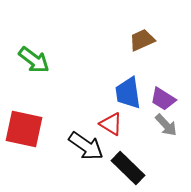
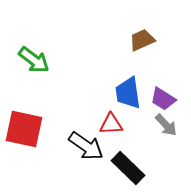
red triangle: rotated 35 degrees counterclockwise
